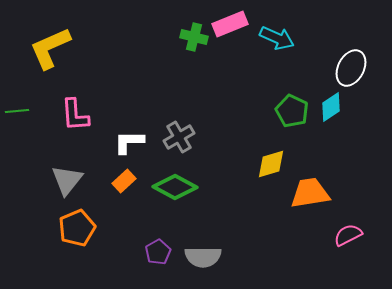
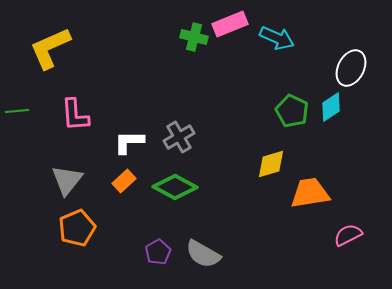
gray semicircle: moved 3 px up; rotated 30 degrees clockwise
